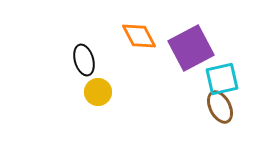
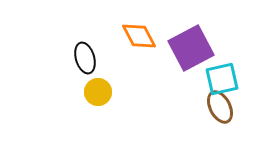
black ellipse: moved 1 px right, 2 px up
